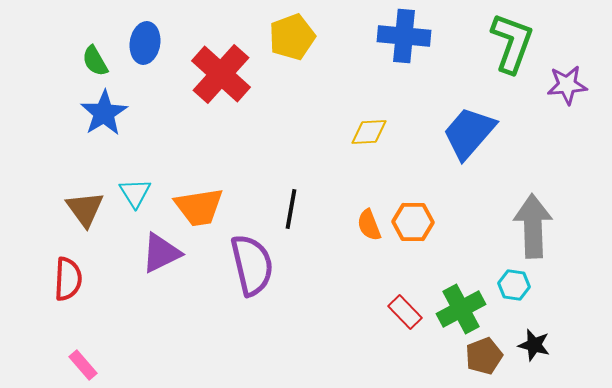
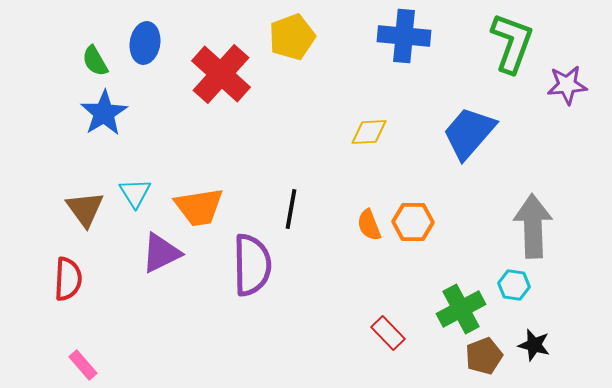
purple semicircle: rotated 12 degrees clockwise
red rectangle: moved 17 px left, 21 px down
